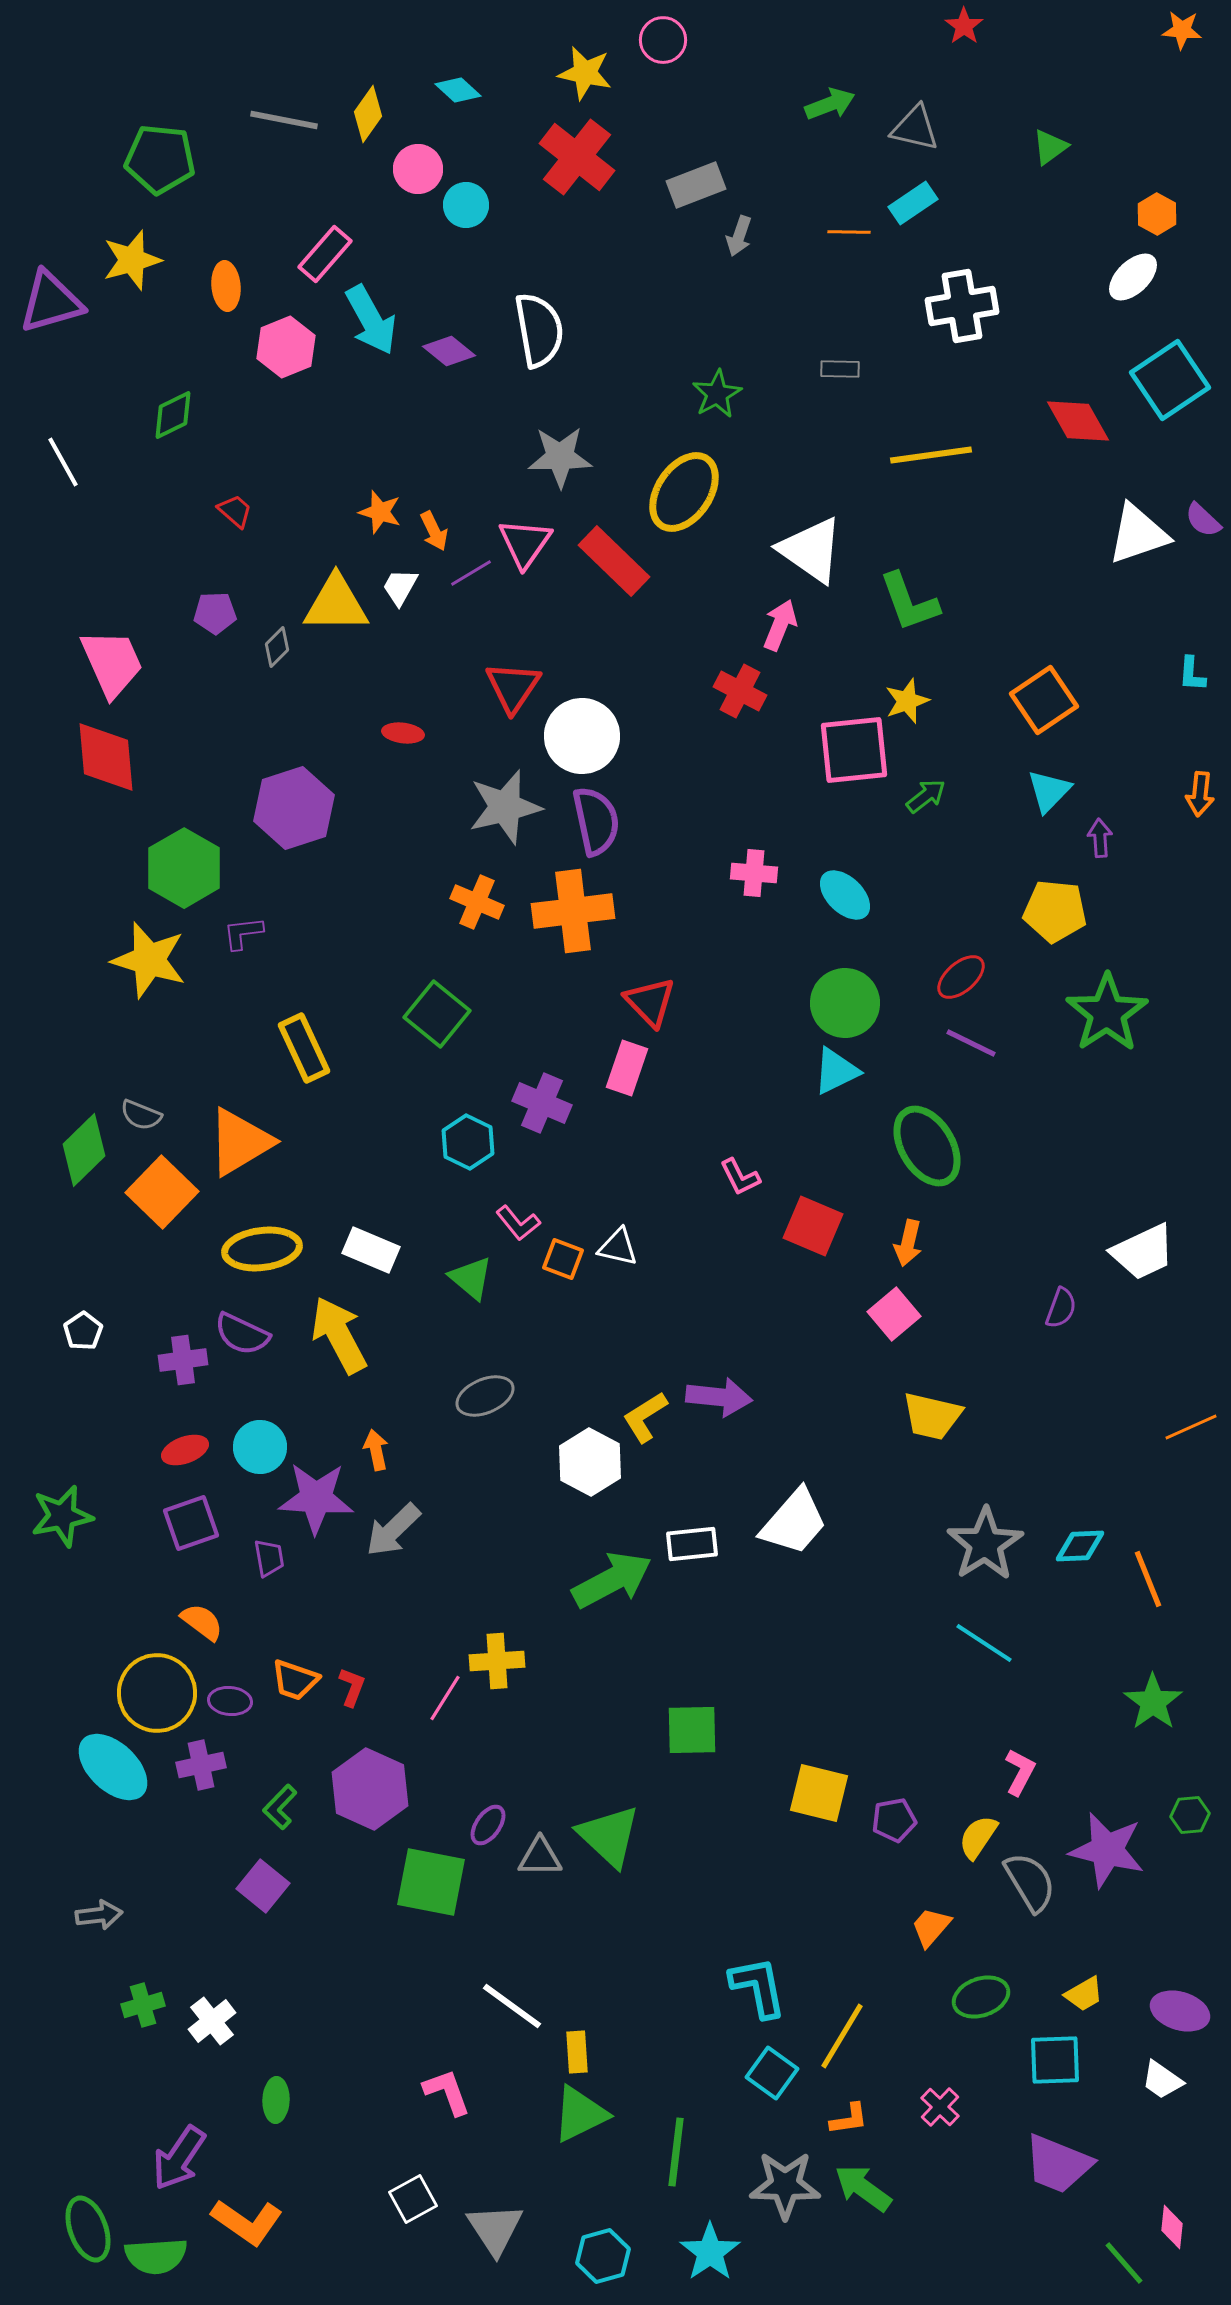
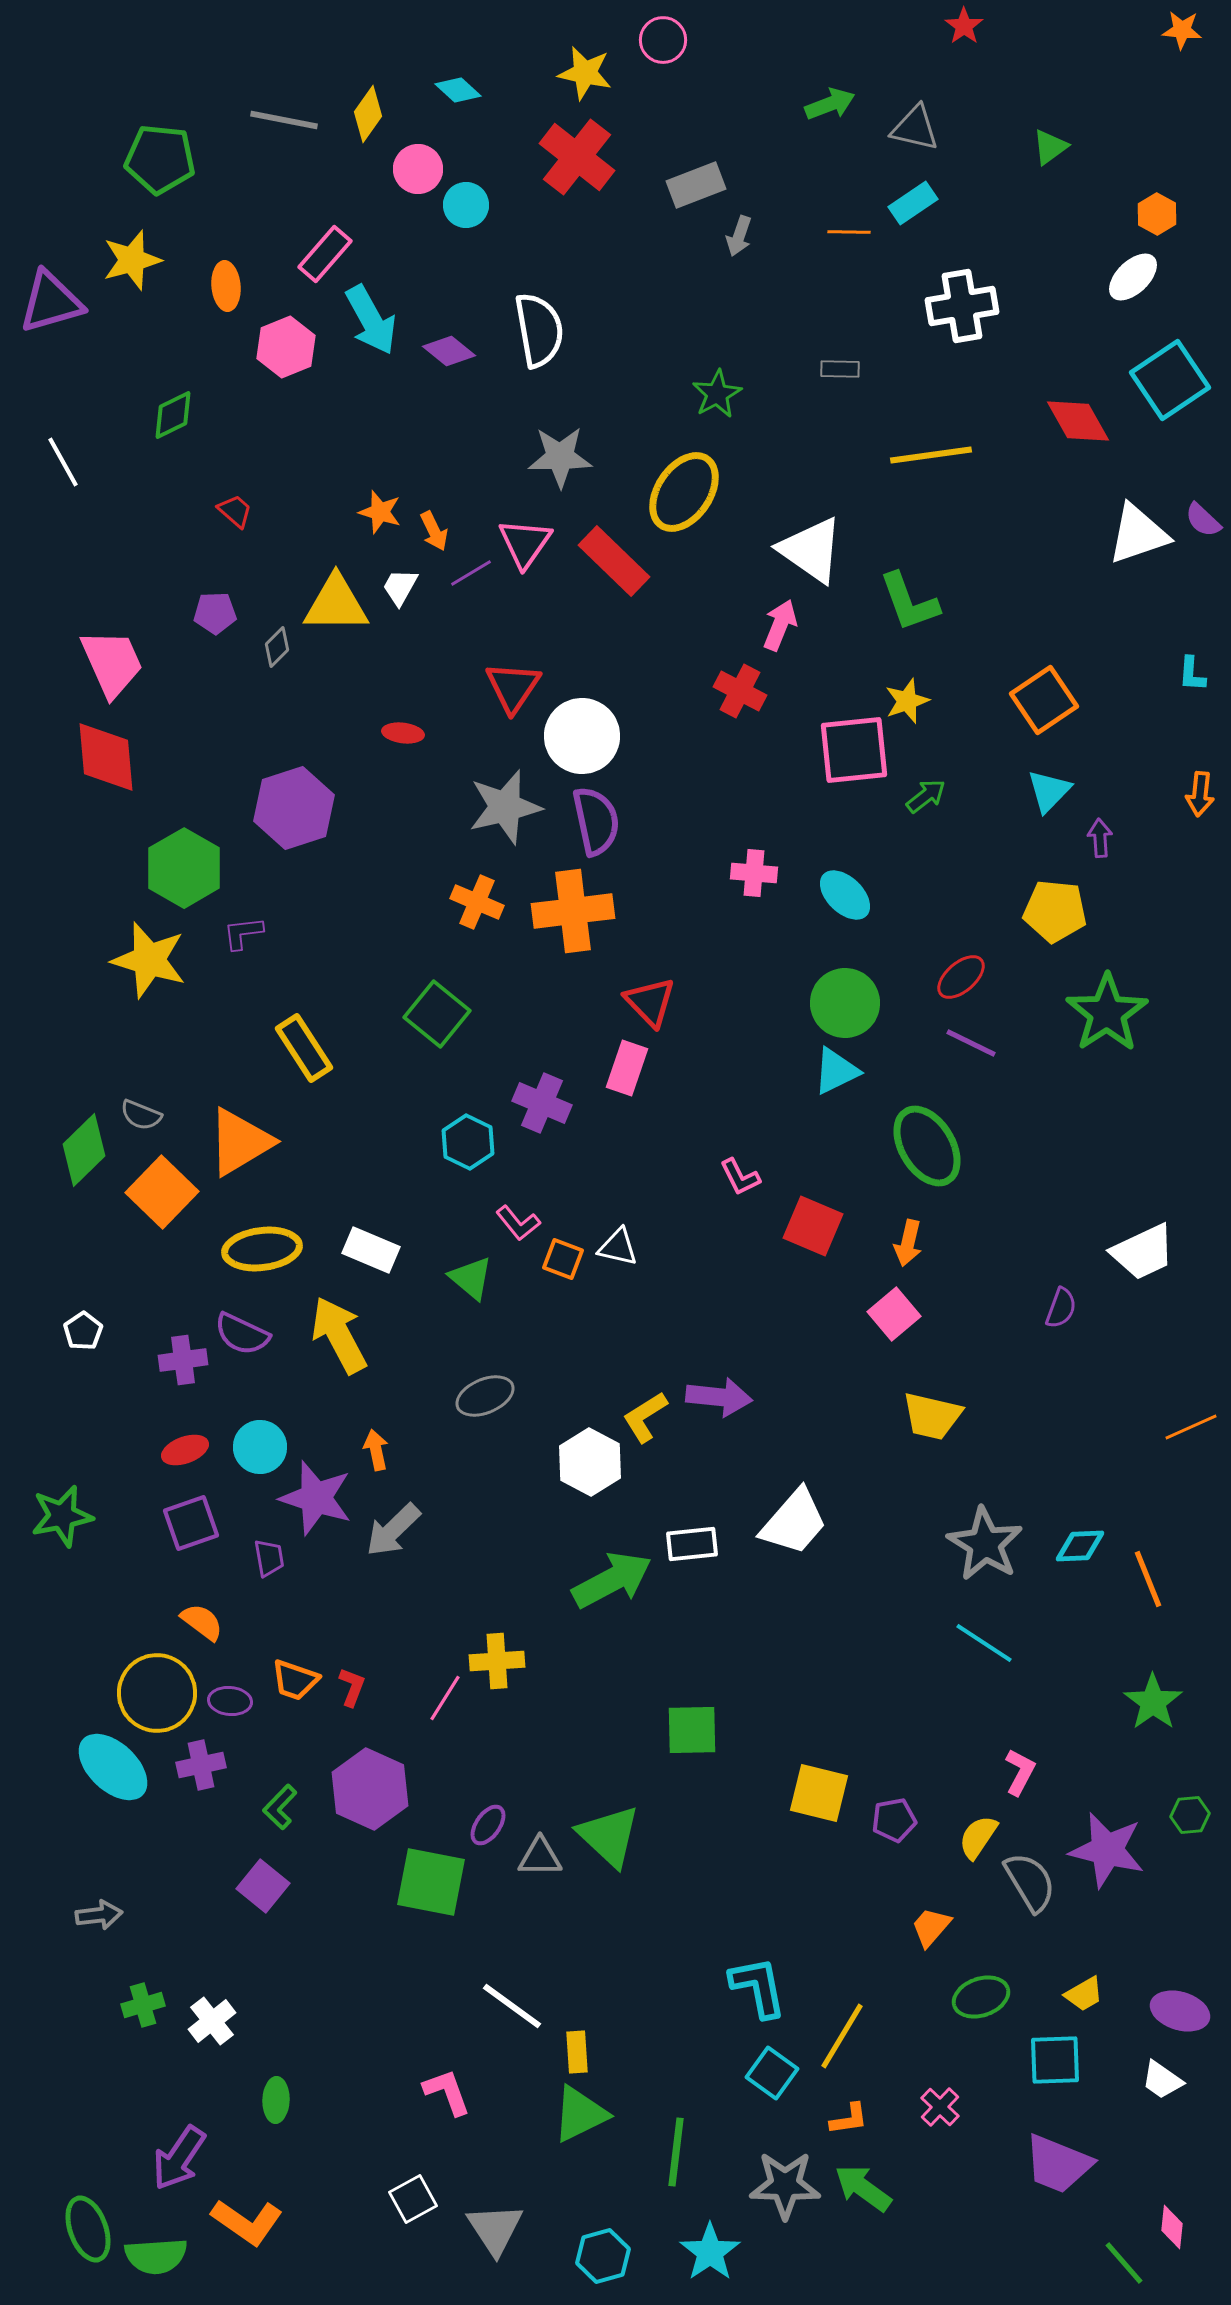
yellow rectangle at (304, 1048): rotated 8 degrees counterclockwise
purple star at (316, 1498): rotated 14 degrees clockwise
gray star at (985, 1544): rotated 8 degrees counterclockwise
